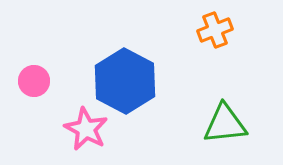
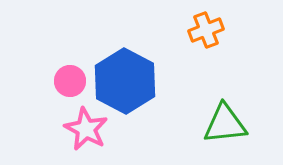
orange cross: moved 9 px left
pink circle: moved 36 px right
